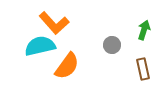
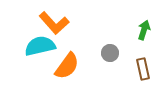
gray circle: moved 2 px left, 8 px down
